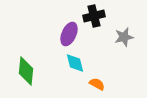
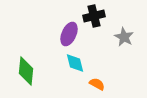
gray star: rotated 30 degrees counterclockwise
